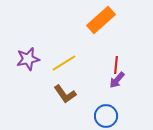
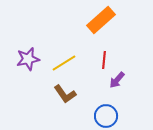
red line: moved 12 px left, 5 px up
